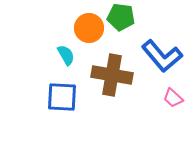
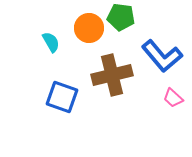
cyan semicircle: moved 15 px left, 13 px up
brown cross: rotated 24 degrees counterclockwise
blue square: rotated 16 degrees clockwise
